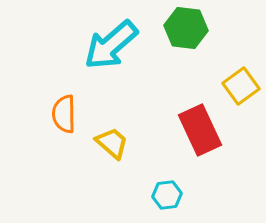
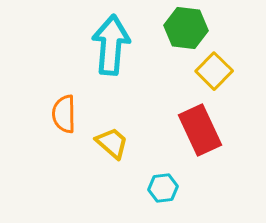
cyan arrow: rotated 136 degrees clockwise
yellow square: moved 27 px left, 15 px up; rotated 9 degrees counterclockwise
cyan hexagon: moved 4 px left, 7 px up
